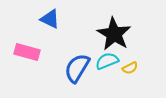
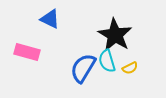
black star: moved 1 px right, 1 px down
cyan semicircle: rotated 85 degrees counterclockwise
blue semicircle: moved 6 px right
